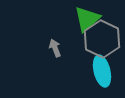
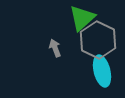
green triangle: moved 5 px left, 1 px up
gray hexagon: moved 4 px left, 1 px down
